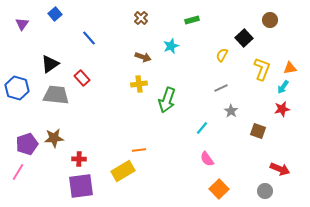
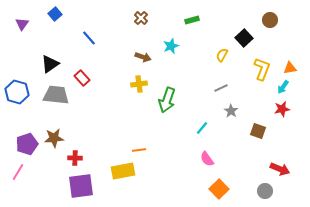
blue hexagon: moved 4 px down
red cross: moved 4 px left, 1 px up
yellow rectangle: rotated 20 degrees clockwise
